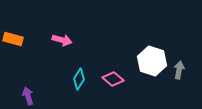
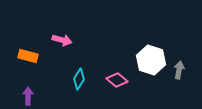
orange rectangle: moved 15 px right, 17 px down
white hexagon: moved 1 px left, 1 px up
pink diamond: moved 4 px right, 1 px down
purple arrow: rotated 18 degrees clockwise
